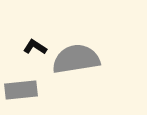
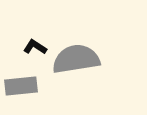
gray rectangle: moved 4 px up
